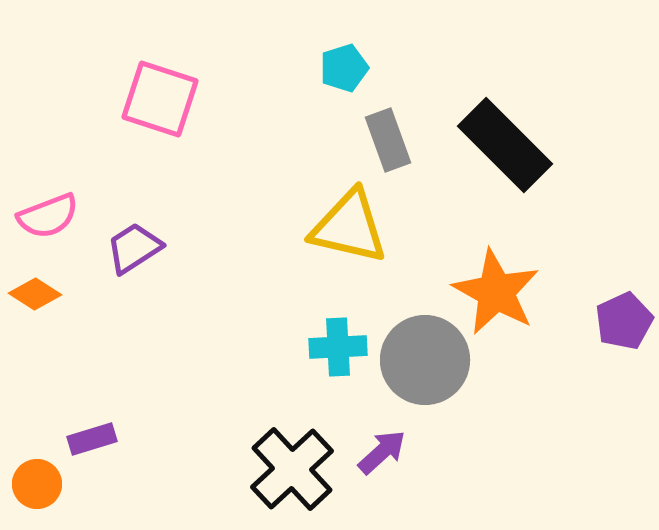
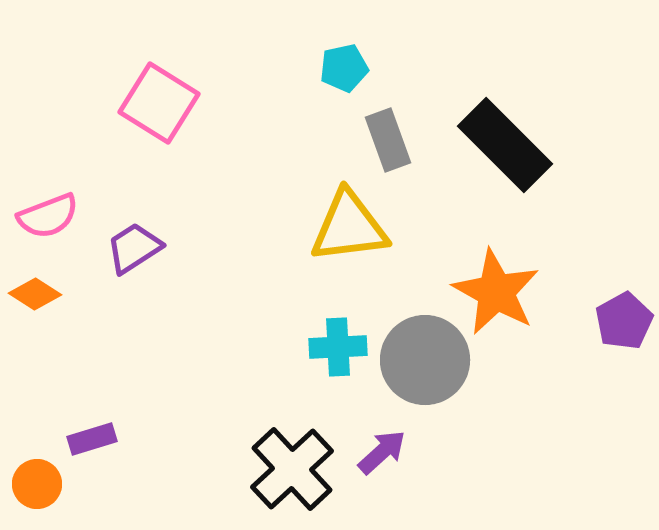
cyan pentagon: rotated 6 degrees clockwise
pink square: moved 1 px left, 4 px down; rotated 14 degrees clockwise
yellow triangle: rotated 20 degrees counterclockwise
purple pentagon: rotated 4 degrees counterclockwise
